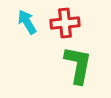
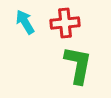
cyan arrow: moved 2 px left
